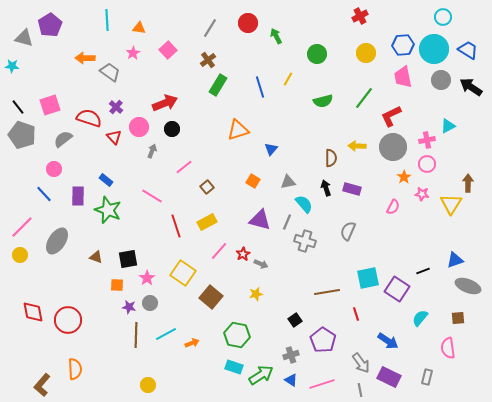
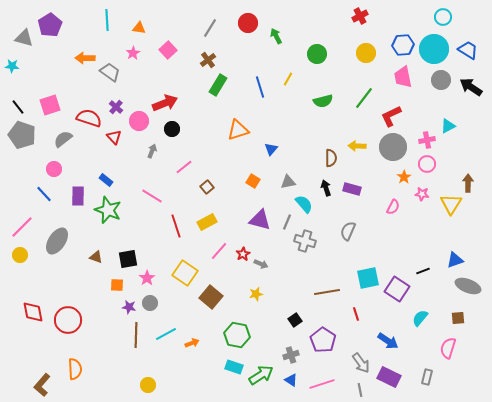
pink circle at (139, 127): moved 6 px up
yellow square at (183, 273): moved 2 px right
pink semicircle at (448, 348): rotated 25 degrees clockwise
